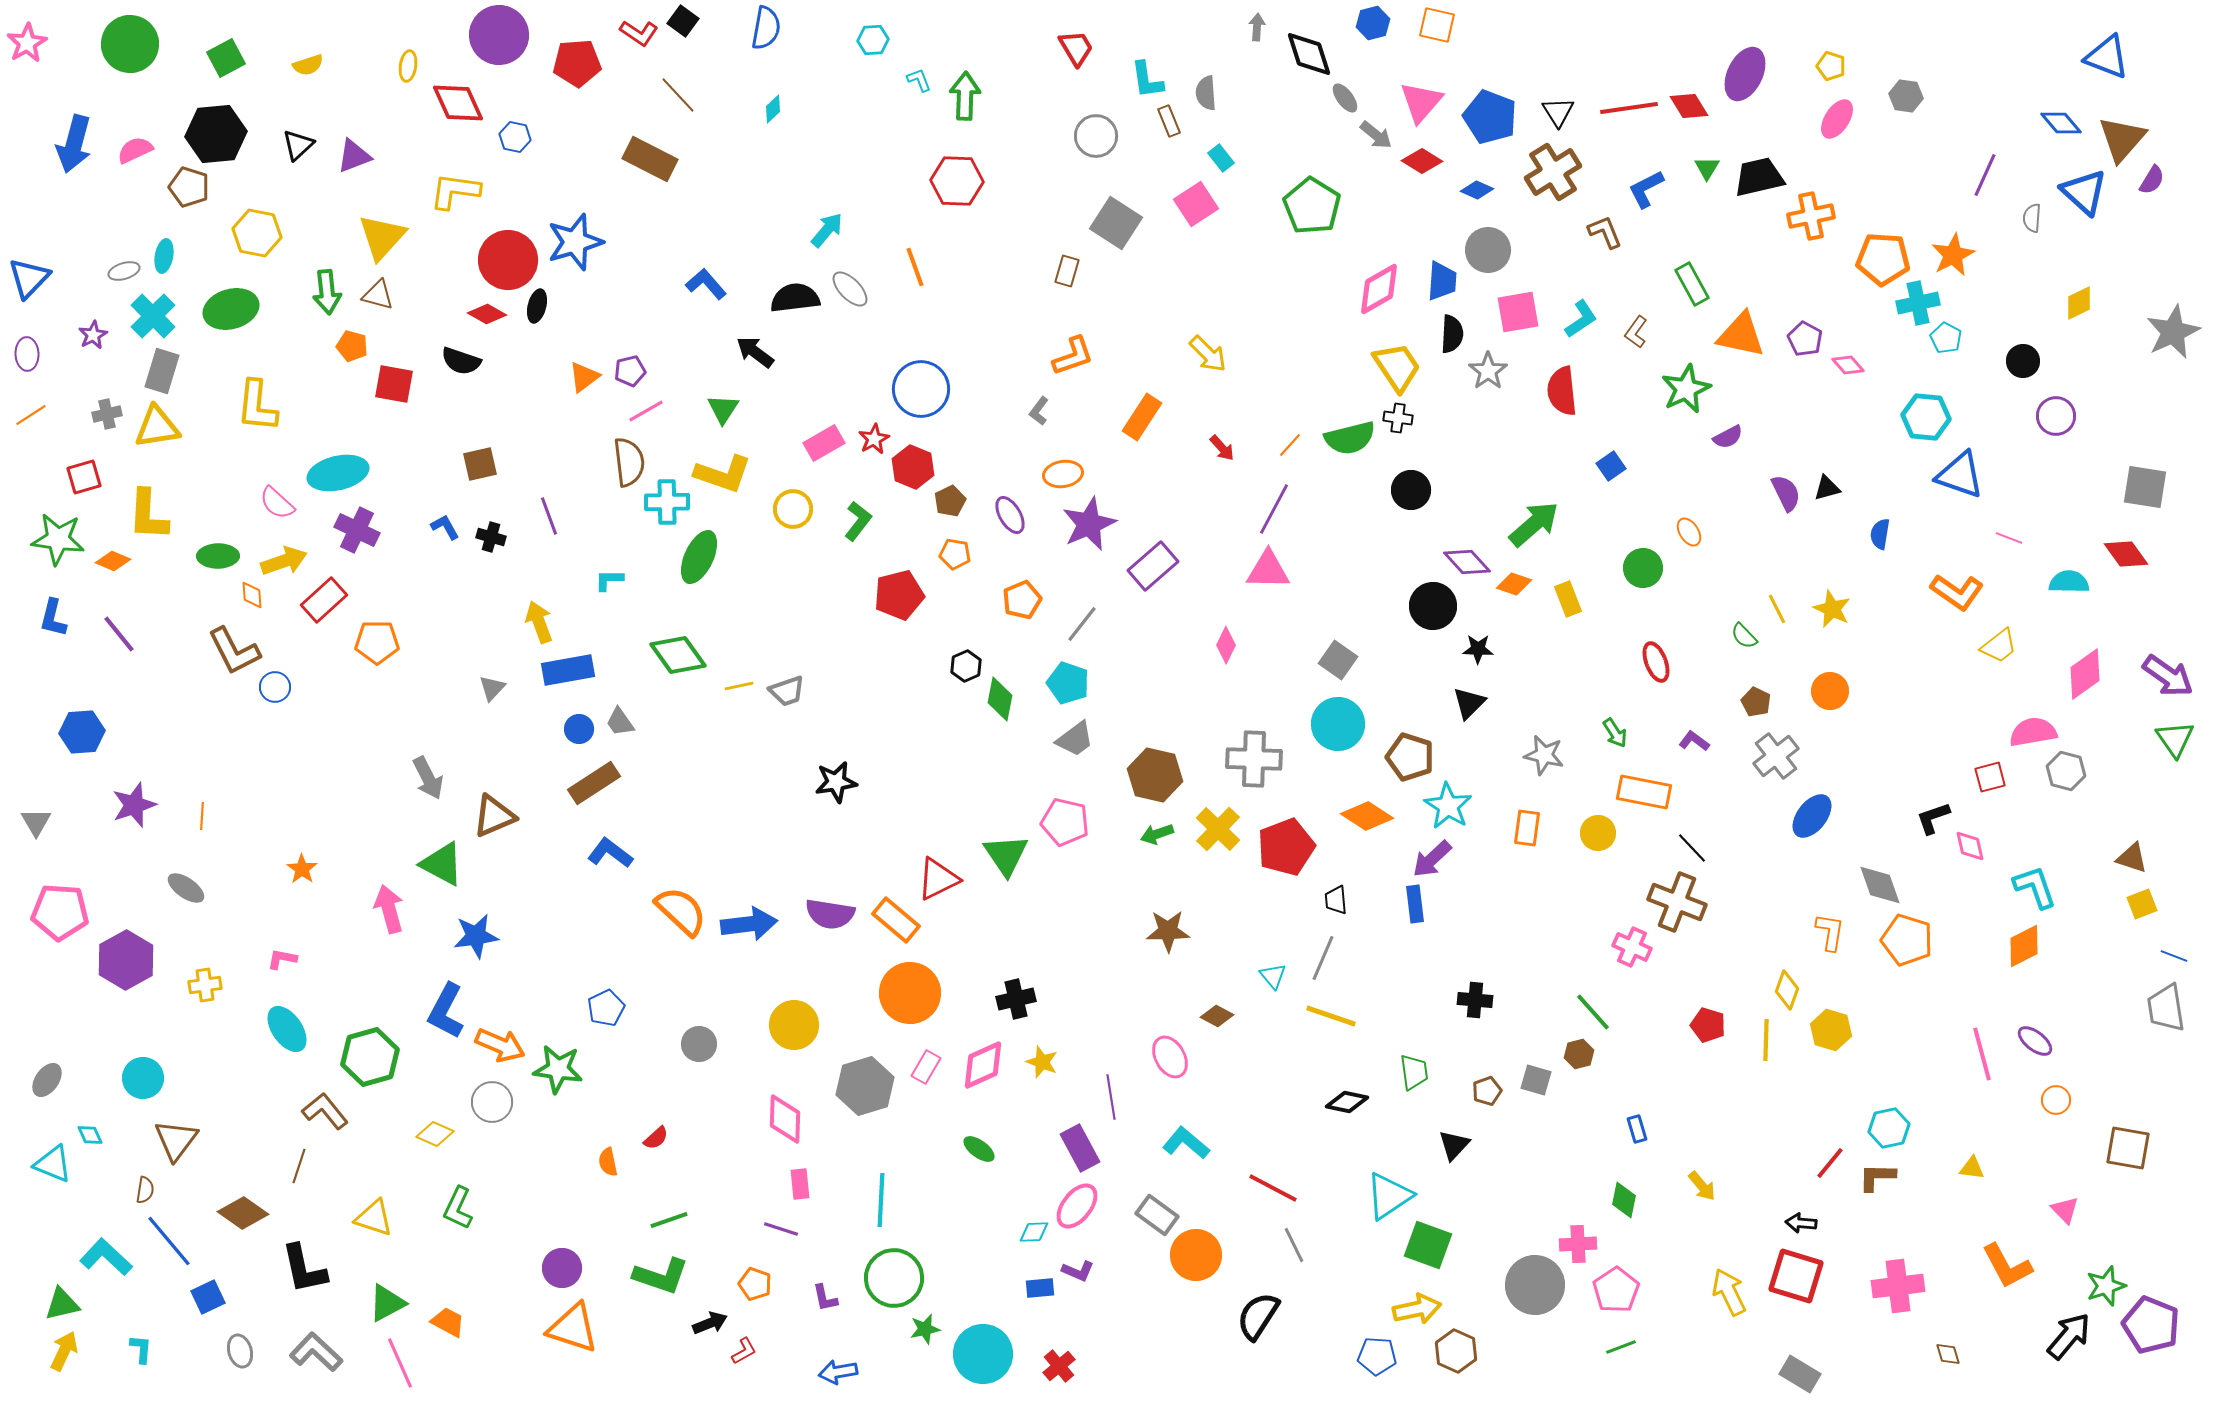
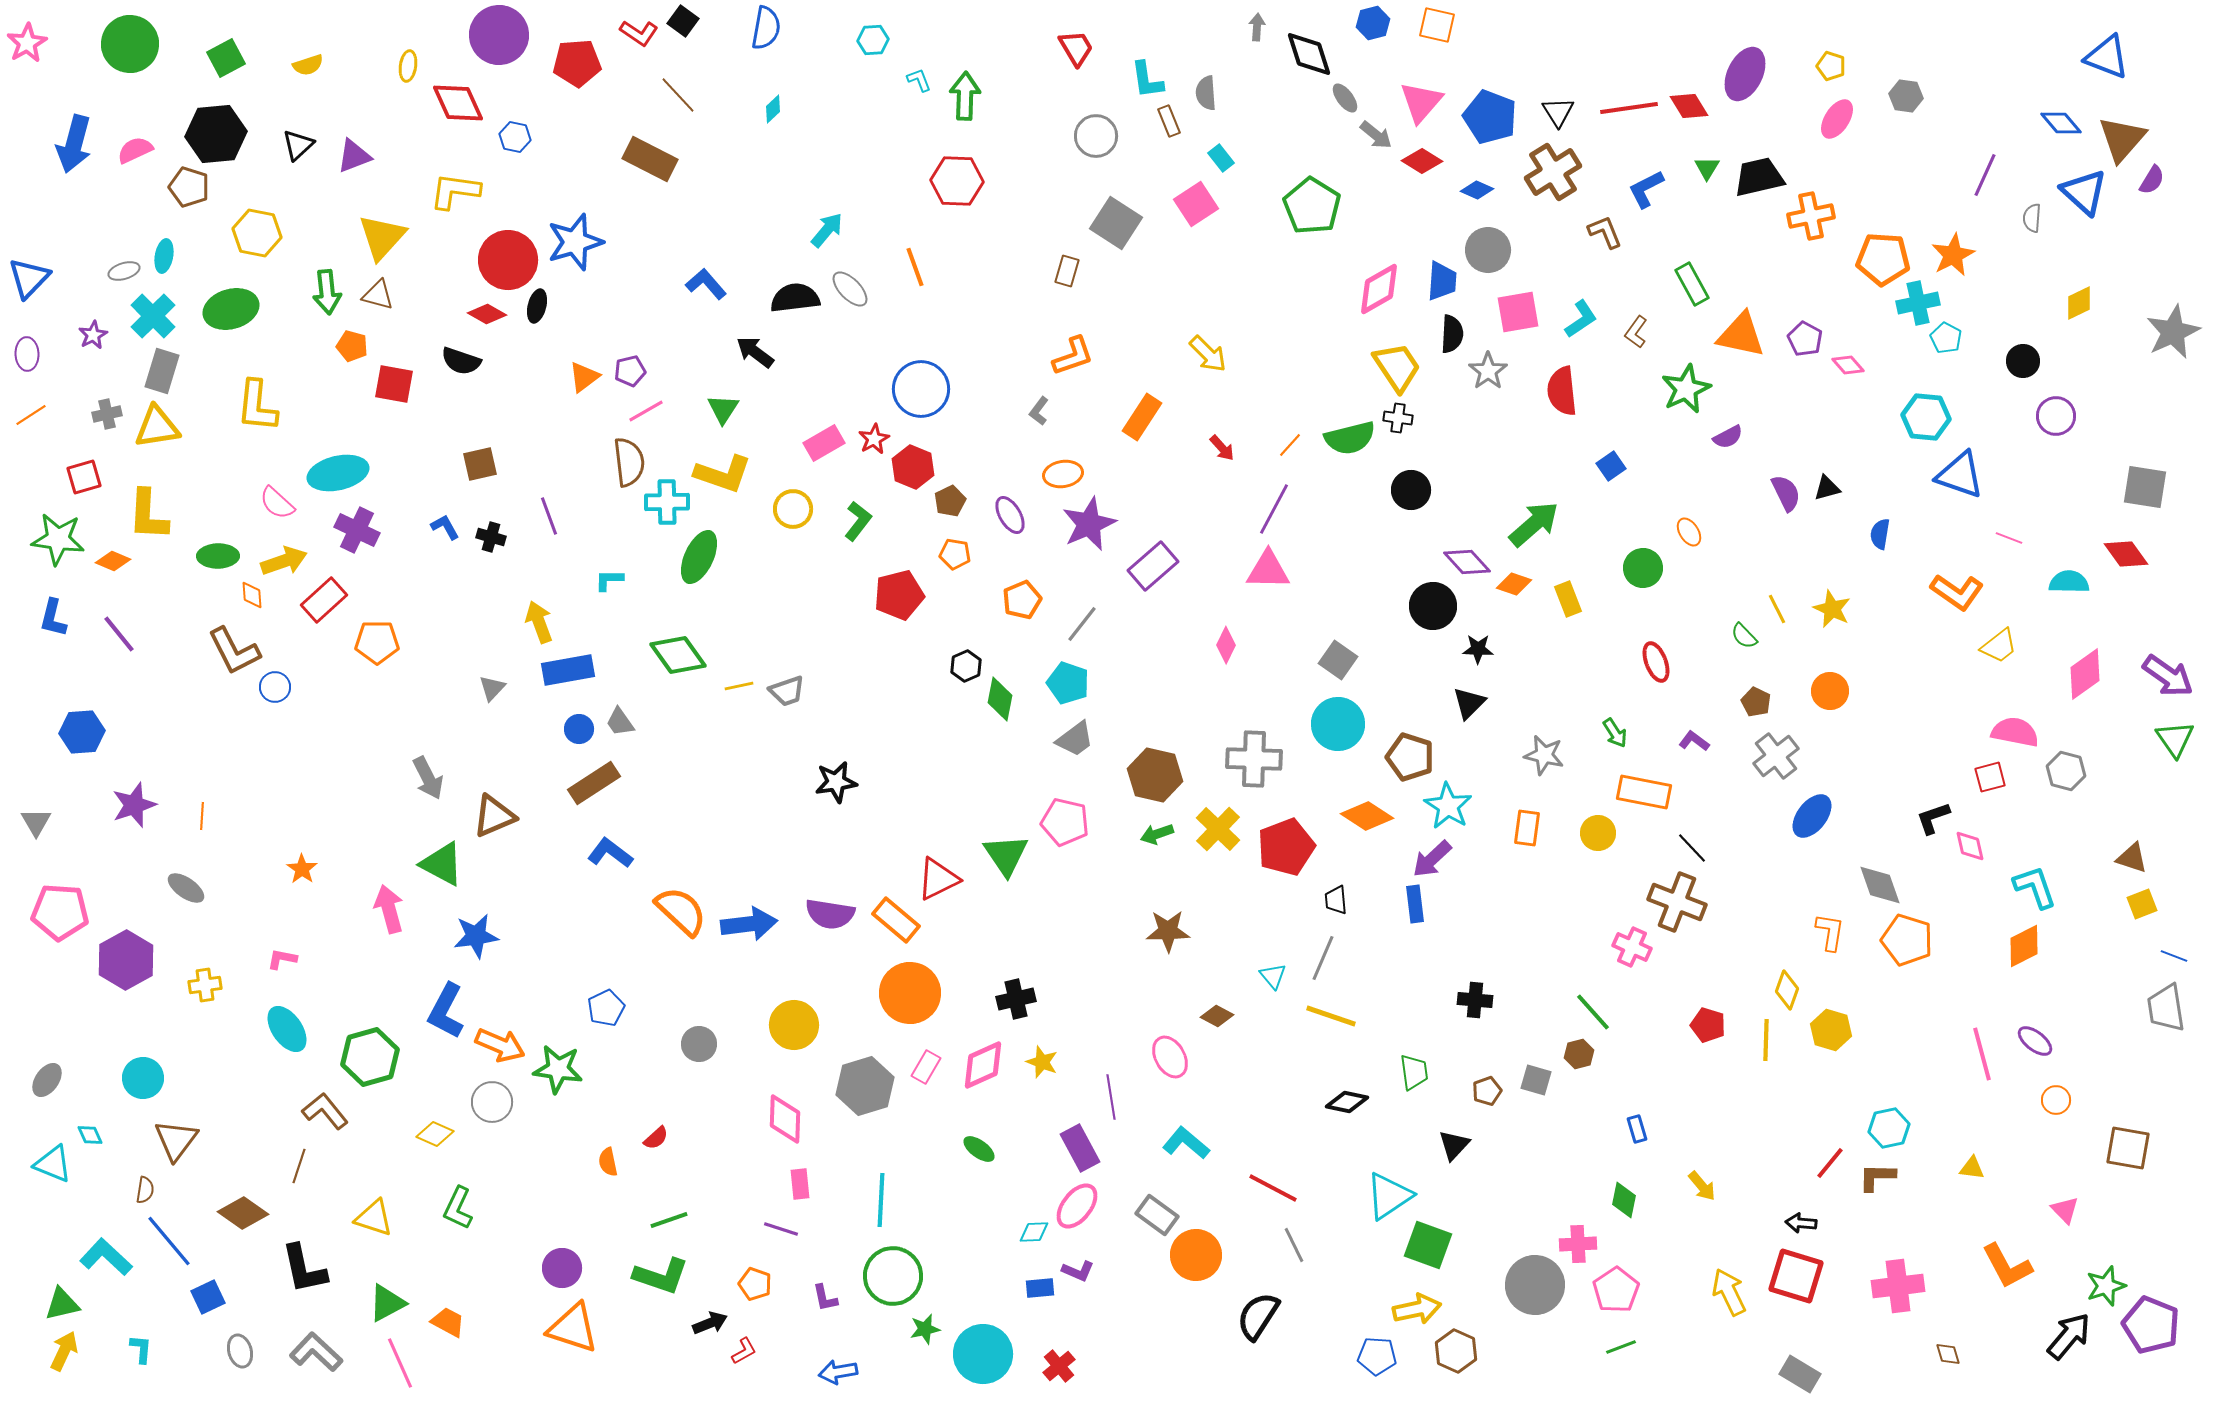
pink semicircle at (2033, 732): moved 18 px left; rotated 21 degrees clockwise
green circle at (894, 1278): moved 1 px left, 2 px up
